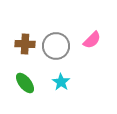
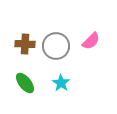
pink semicircle: moved 1 px left, 1 px down
cyan star: moved 1 px down
